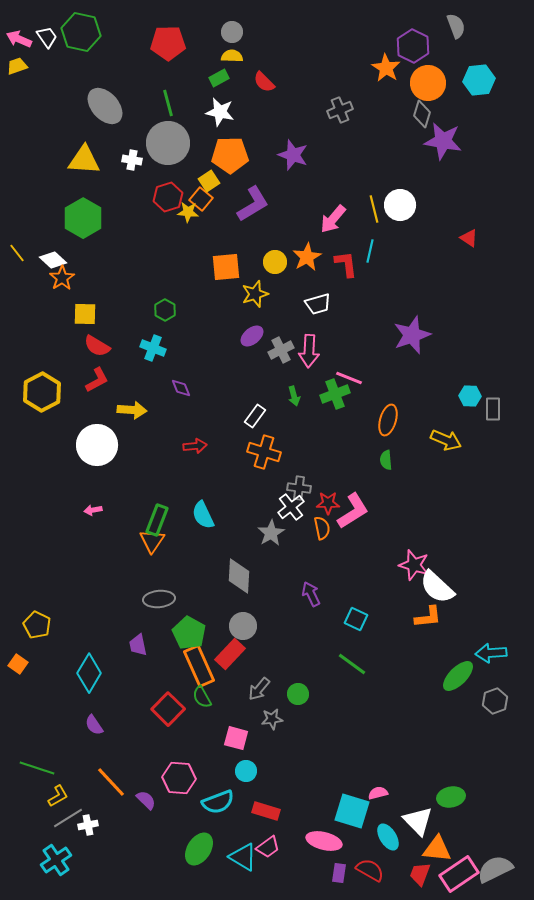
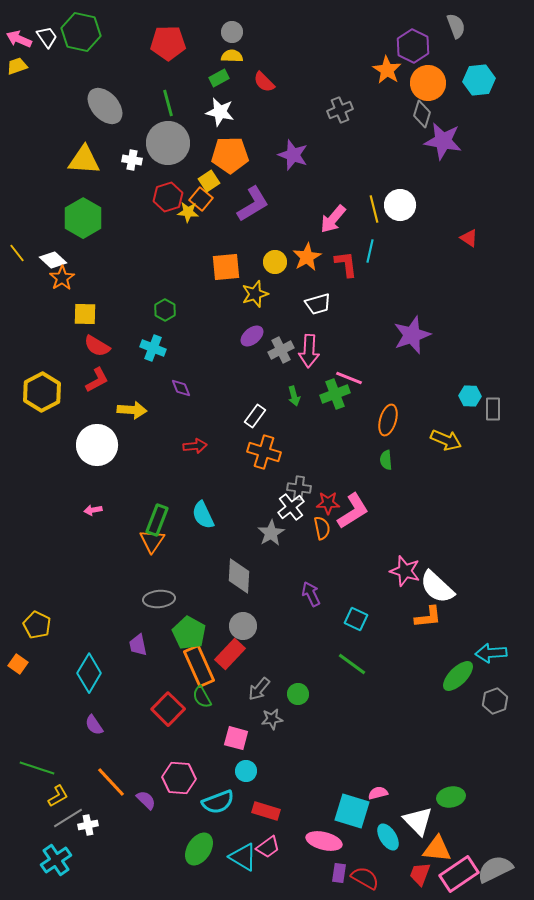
orange star at (386, 68): moved 1 px right, 2 px down
pink star at (414, 565): moved 9 px left, 6 px down
red semicircle at (370, 870): moved 5 px left, 8 px down
